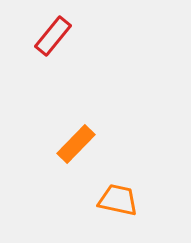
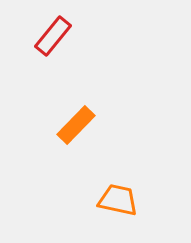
orange rectangle: moved 19 px up
